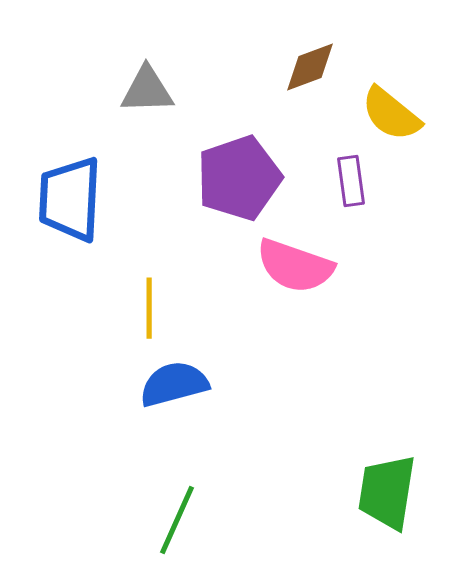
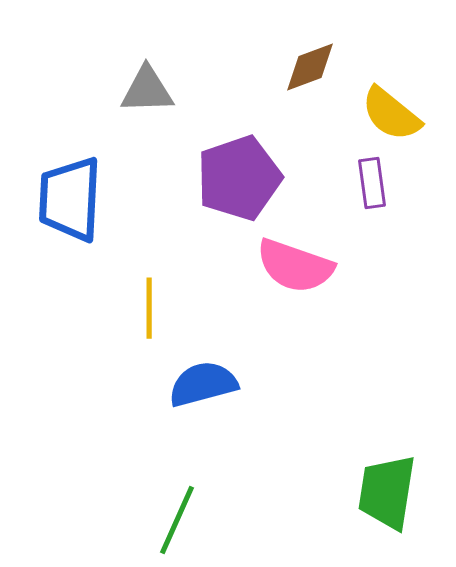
purple rectangle: moved 21 px right, 2 px down
blue semicircle: moved 29 px right
